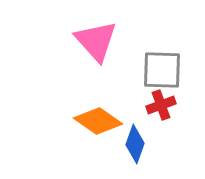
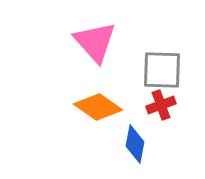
pink triangle: moved 1 px left, 1 px down
orange diamond: moved 14 px up
blue diamond: rotated 9 degrees counterclockwise
